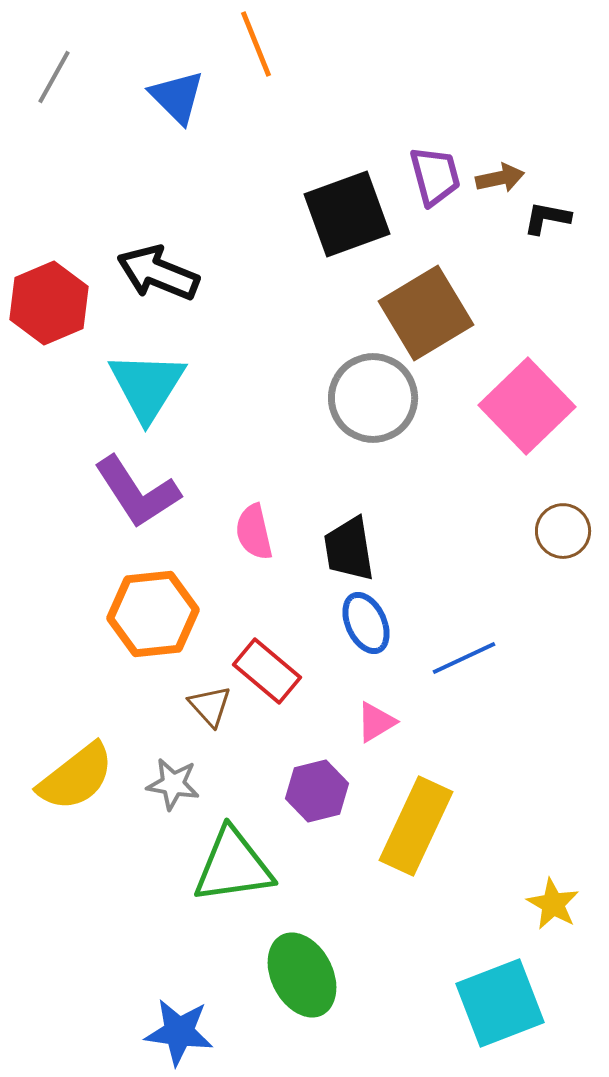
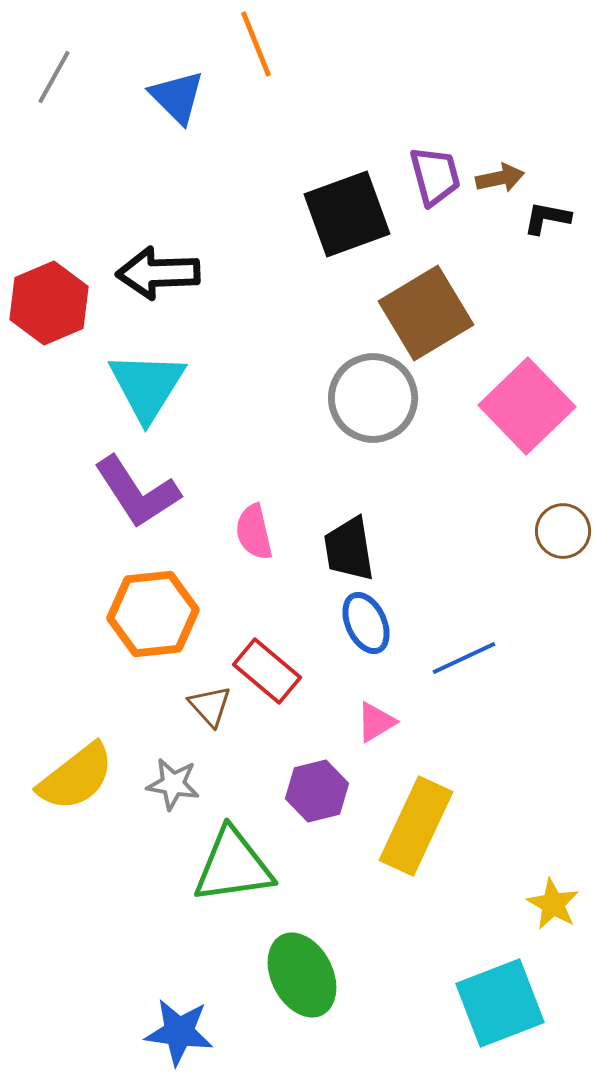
black arrow: rotated 24 degrees counterclockwise
